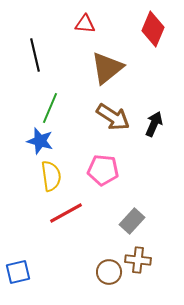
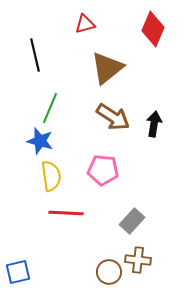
red triangle: rotated 20 degrees counterclockwise
black arrow: rotated 15 degrees counterclockwise
red line: rotated 32 degrees clockwise
